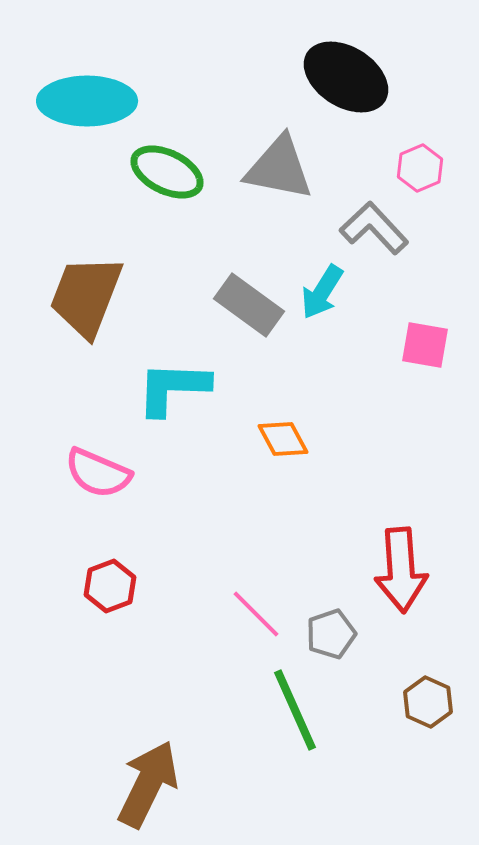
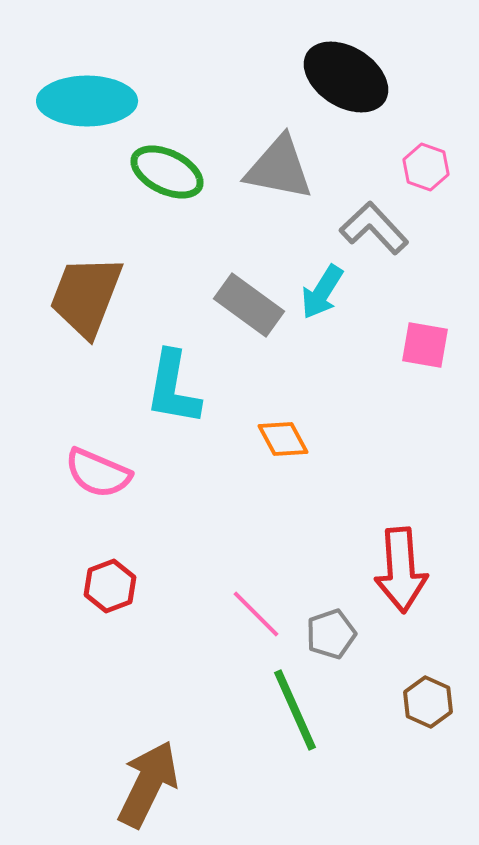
pink hexagon: moved 6 px right, 1 px up; rotated 18 degrees counterclockwise
cyan L-shape: rotated 82 degrees counterclockwise
